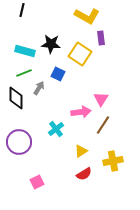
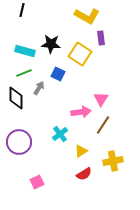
cyan cross: moved 4 px right, 5 px down
